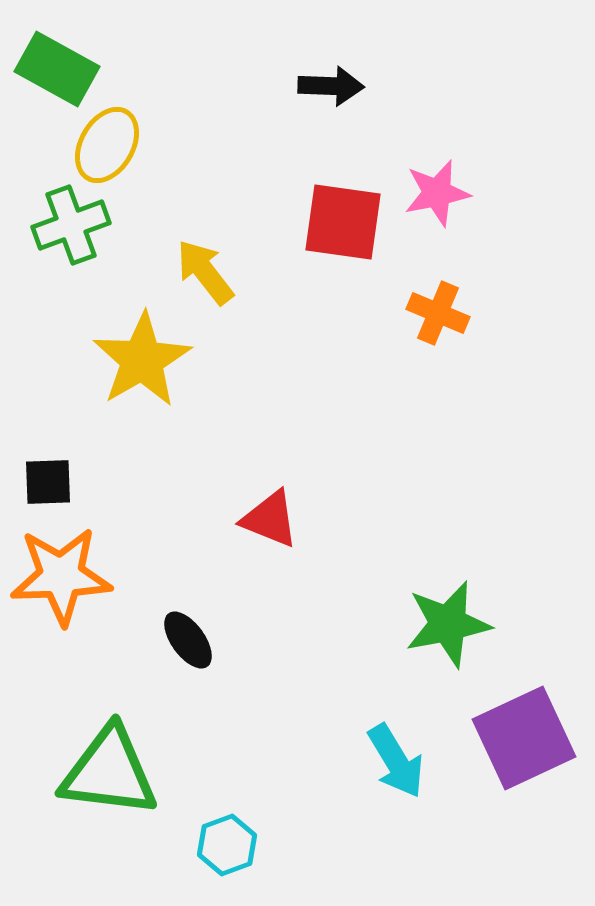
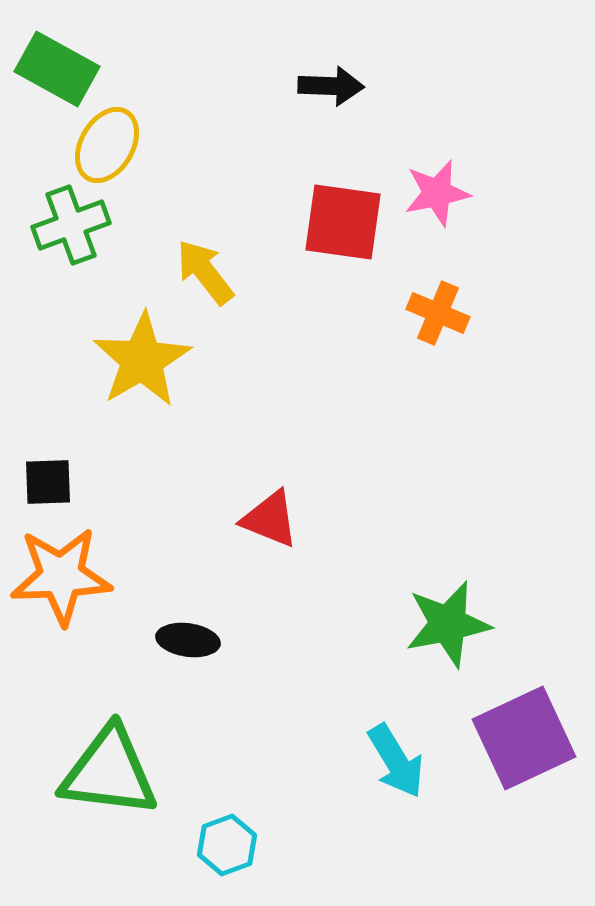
black ellipse: rotated 46 degrees counterclockwise
